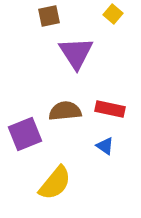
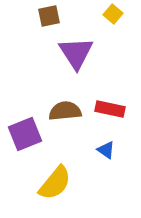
blue triangle: moved 1 px right, 4 px down
